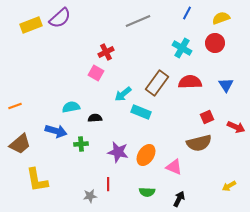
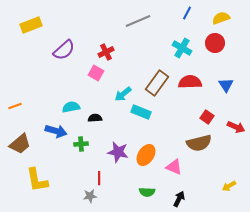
purple semicircle: moved 4 px right, 32 px down
red square: rotated 32 degrees counterclockwise
red line: moved 9 px left, 6 px up
